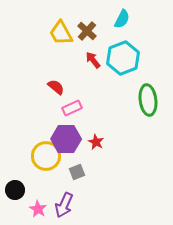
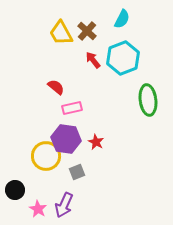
pink rectangle: rotated 12 degrees clockwise
purple hexagon: rotated 8 degrees clockwise
